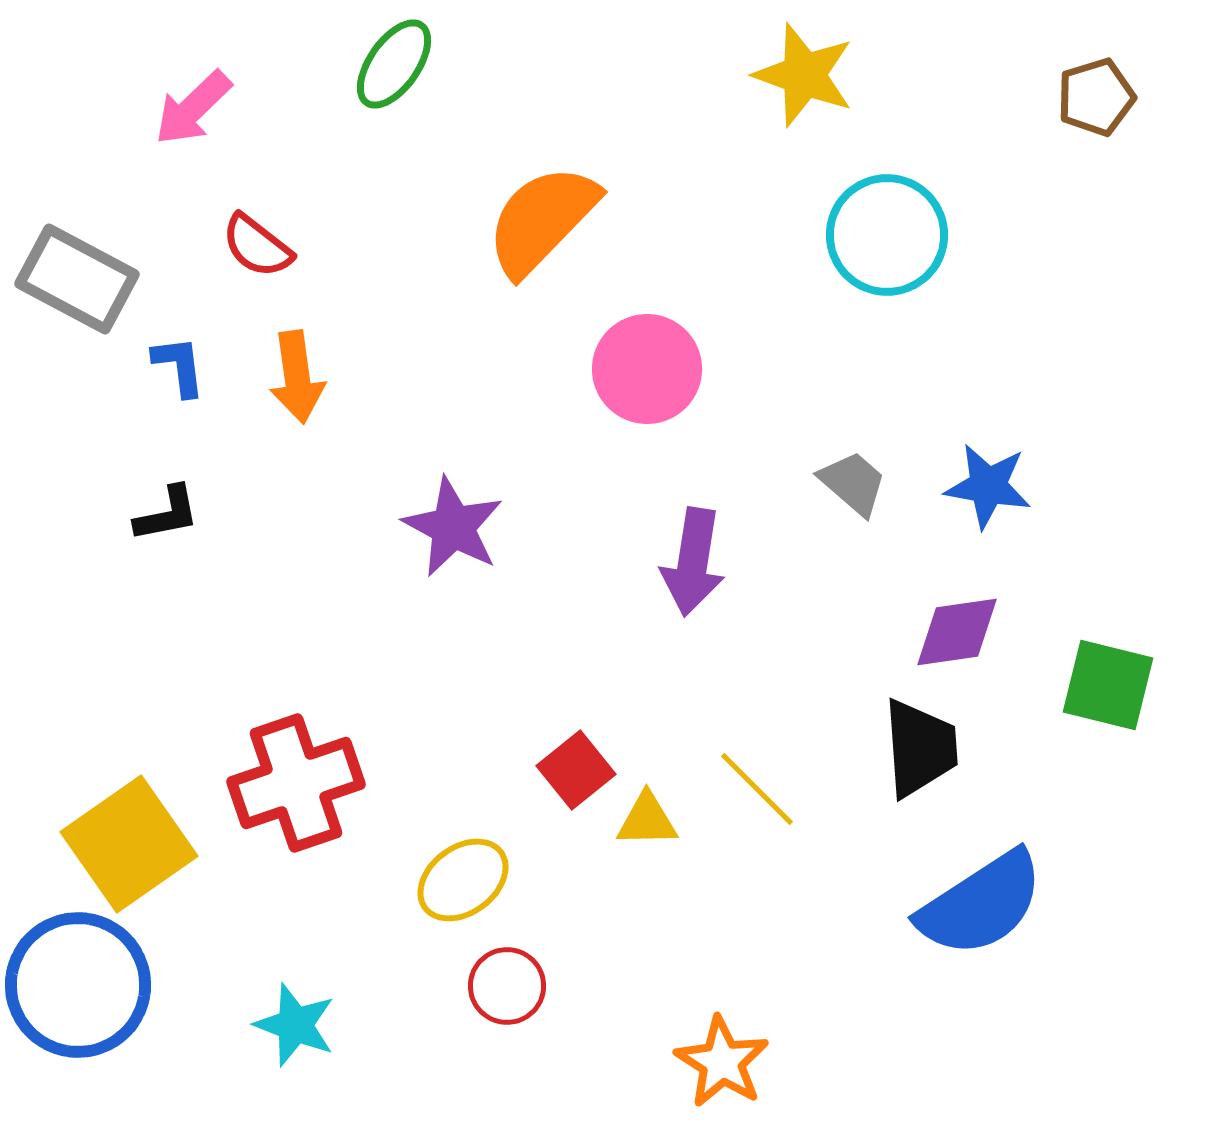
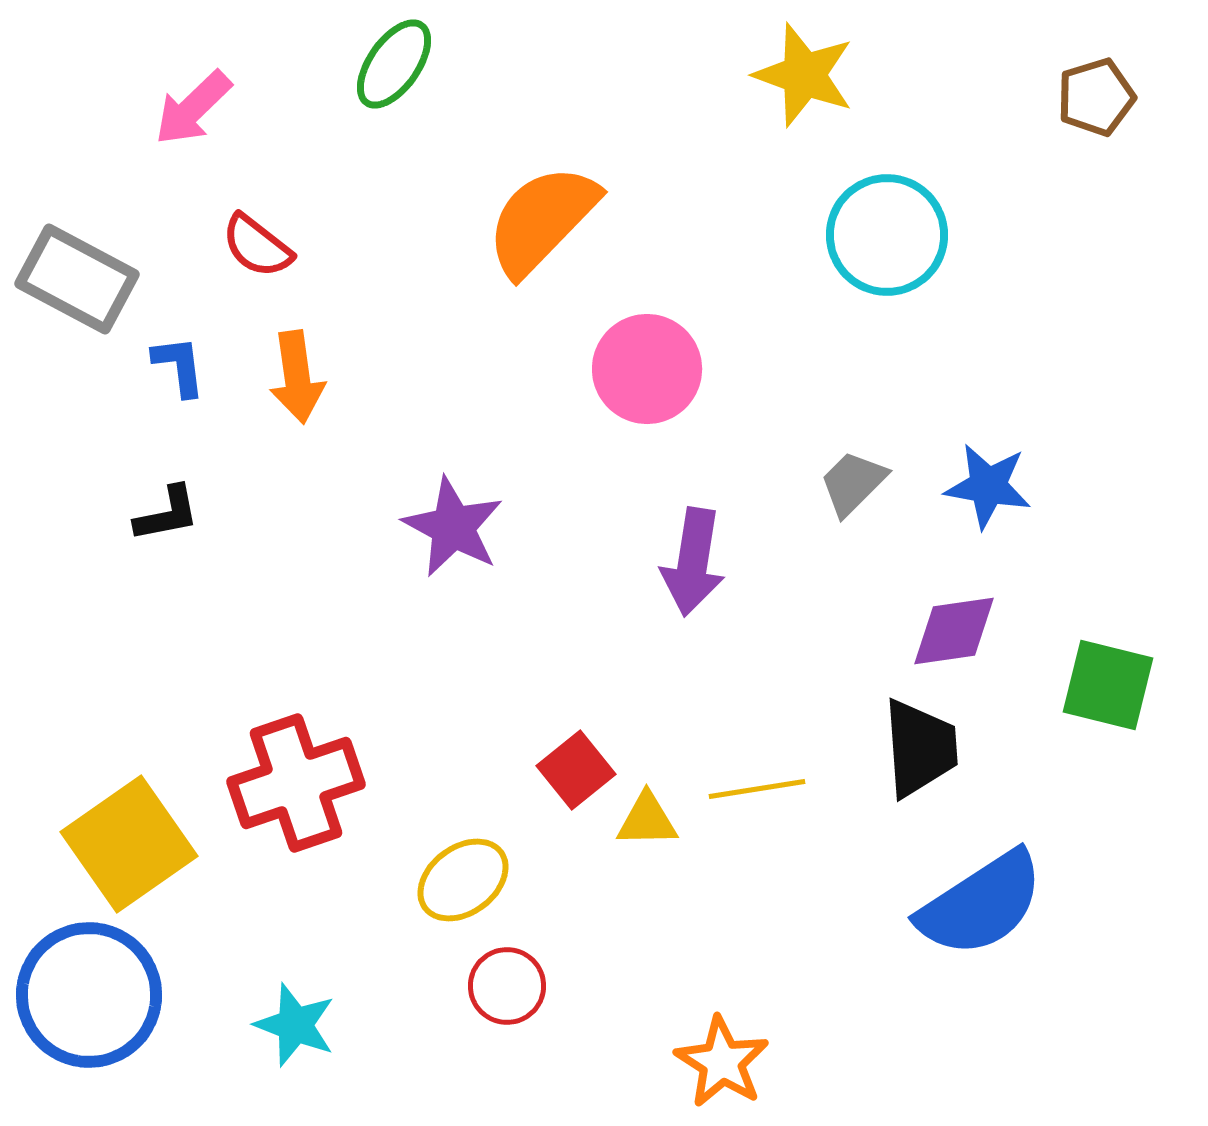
gray trapezoid: rotated 86 degrees counterclockwise
purple diamond: moved 3 px left, 1 px up
yellow line: rotated 54 degrees counterclockwise
blue circle: moved 11 px right, 10 px down
